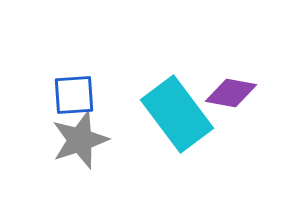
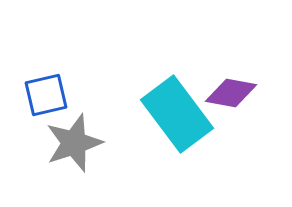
blue square: moved 28 px left; rotated 9 degrees counterclockwise
gray star: moved 6 px left, 3 px down
